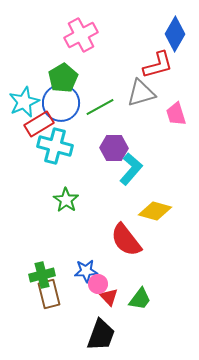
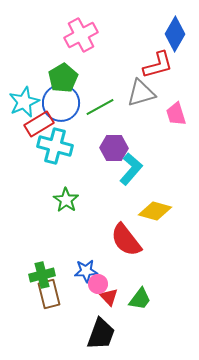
black trapezoid: moved 1 px up
